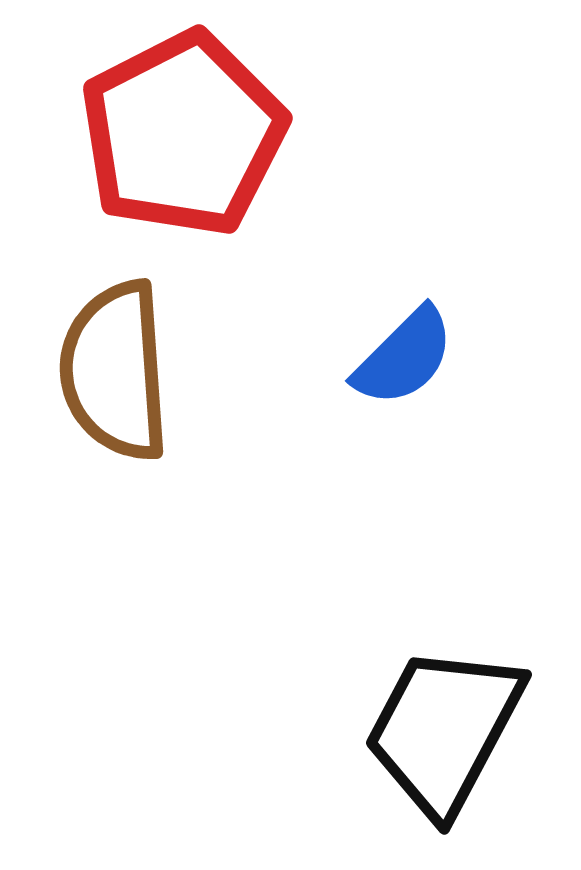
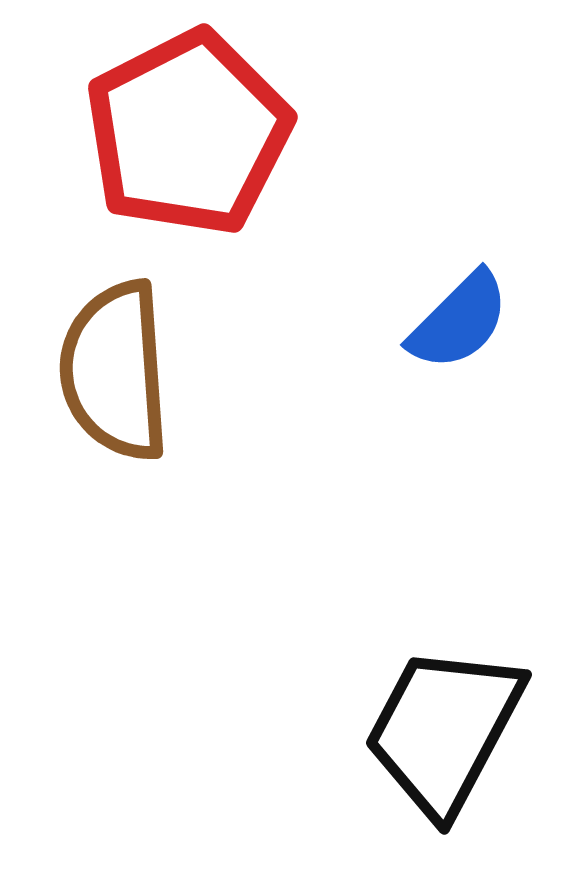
red pentagon: moved 5 px right, 1 px up
blue semicircle: moved 55 px right, 36 px up
